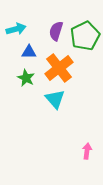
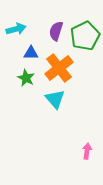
blue triangle: moved 2 px right, 1 px down
